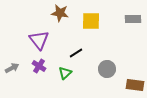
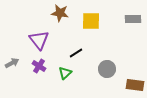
gray arrow: moved 5 px up
